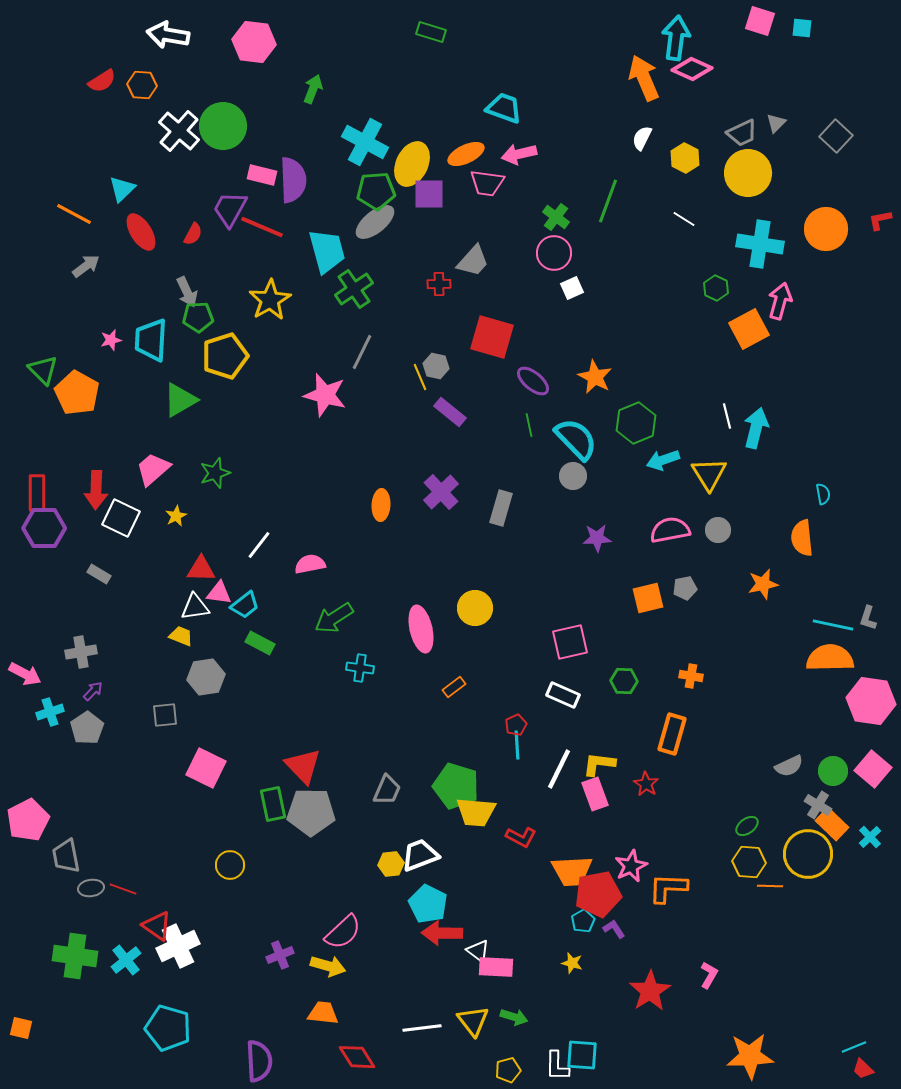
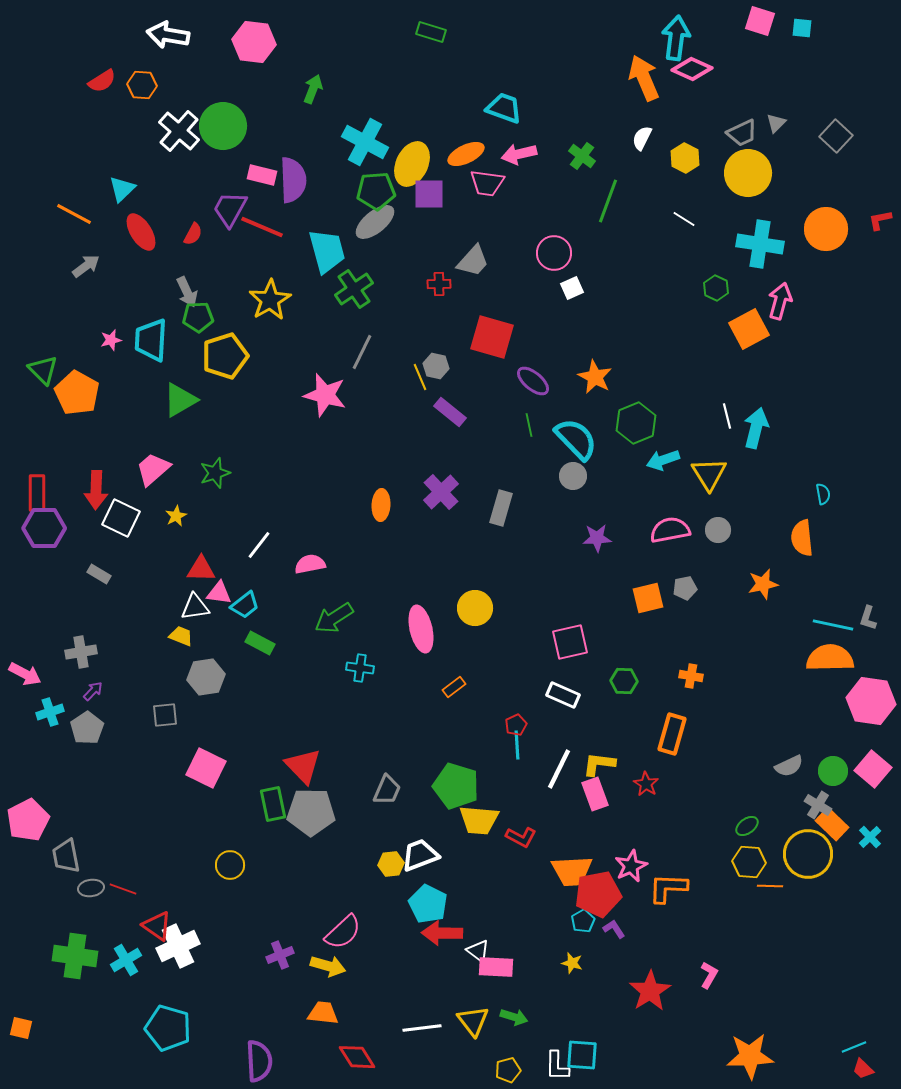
green cross at (556, 217): moved 26 px right, 61 px up
yellow trapezoid at (476, 812): moved 3 px right, 8 px down
cyan cross at (126, 960): rotated 8 degrees clockwise
